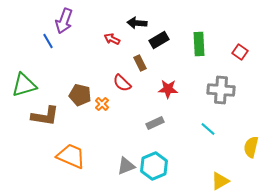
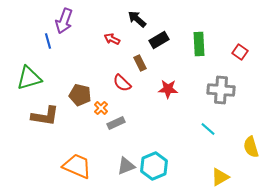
black arrow: moved 4 px up; rotated 36 degrees clockwise
blue line: rotated 14 degrees clockwise
green triangle: moved 5 px right, 7 px up
orange cross: moved 1 px left, 4 px down
gray rectangle: moved 39 px left
yellow semicircle: rotated 30 degrees counterclockwise
orange trapezoid: moved 6 px right, 10 px down
yellow triangle: moved 4 px up
